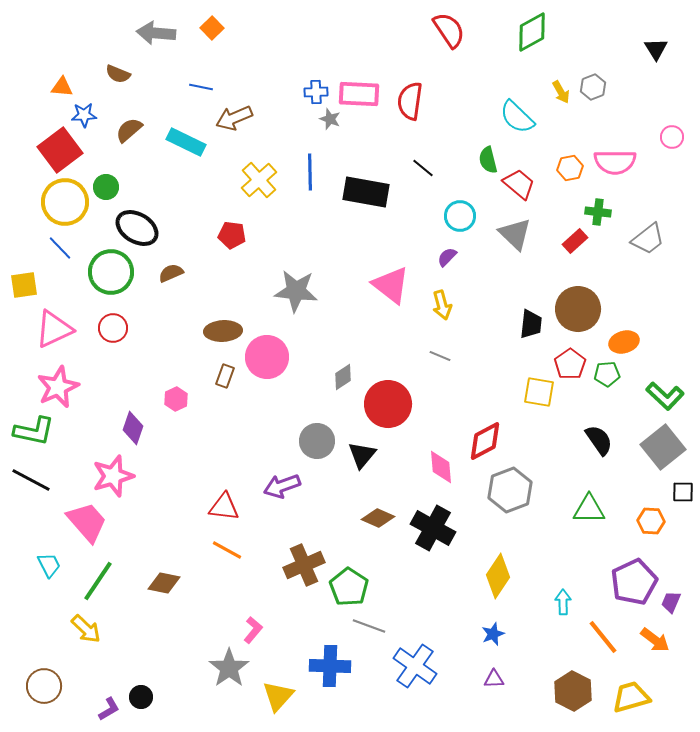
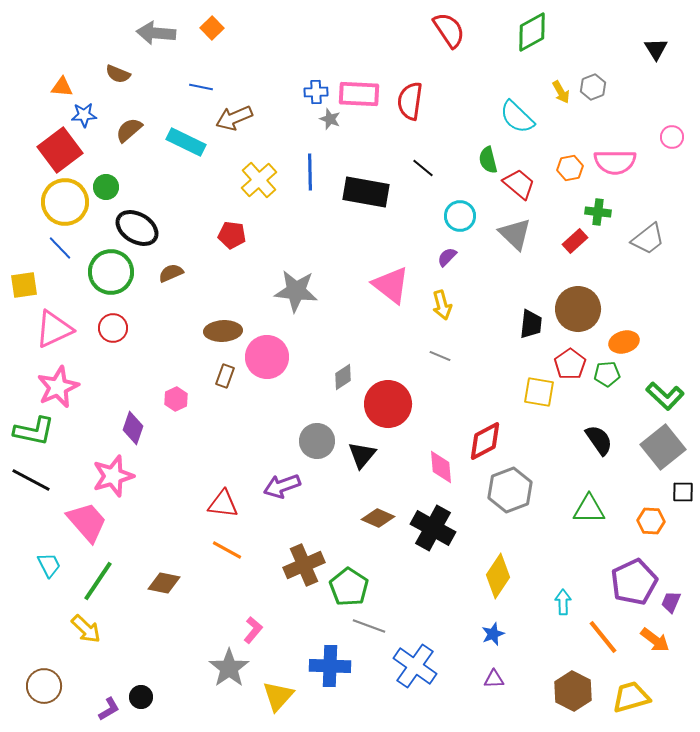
red triangle at (224, 507): moved 1 px left, 3 px up
